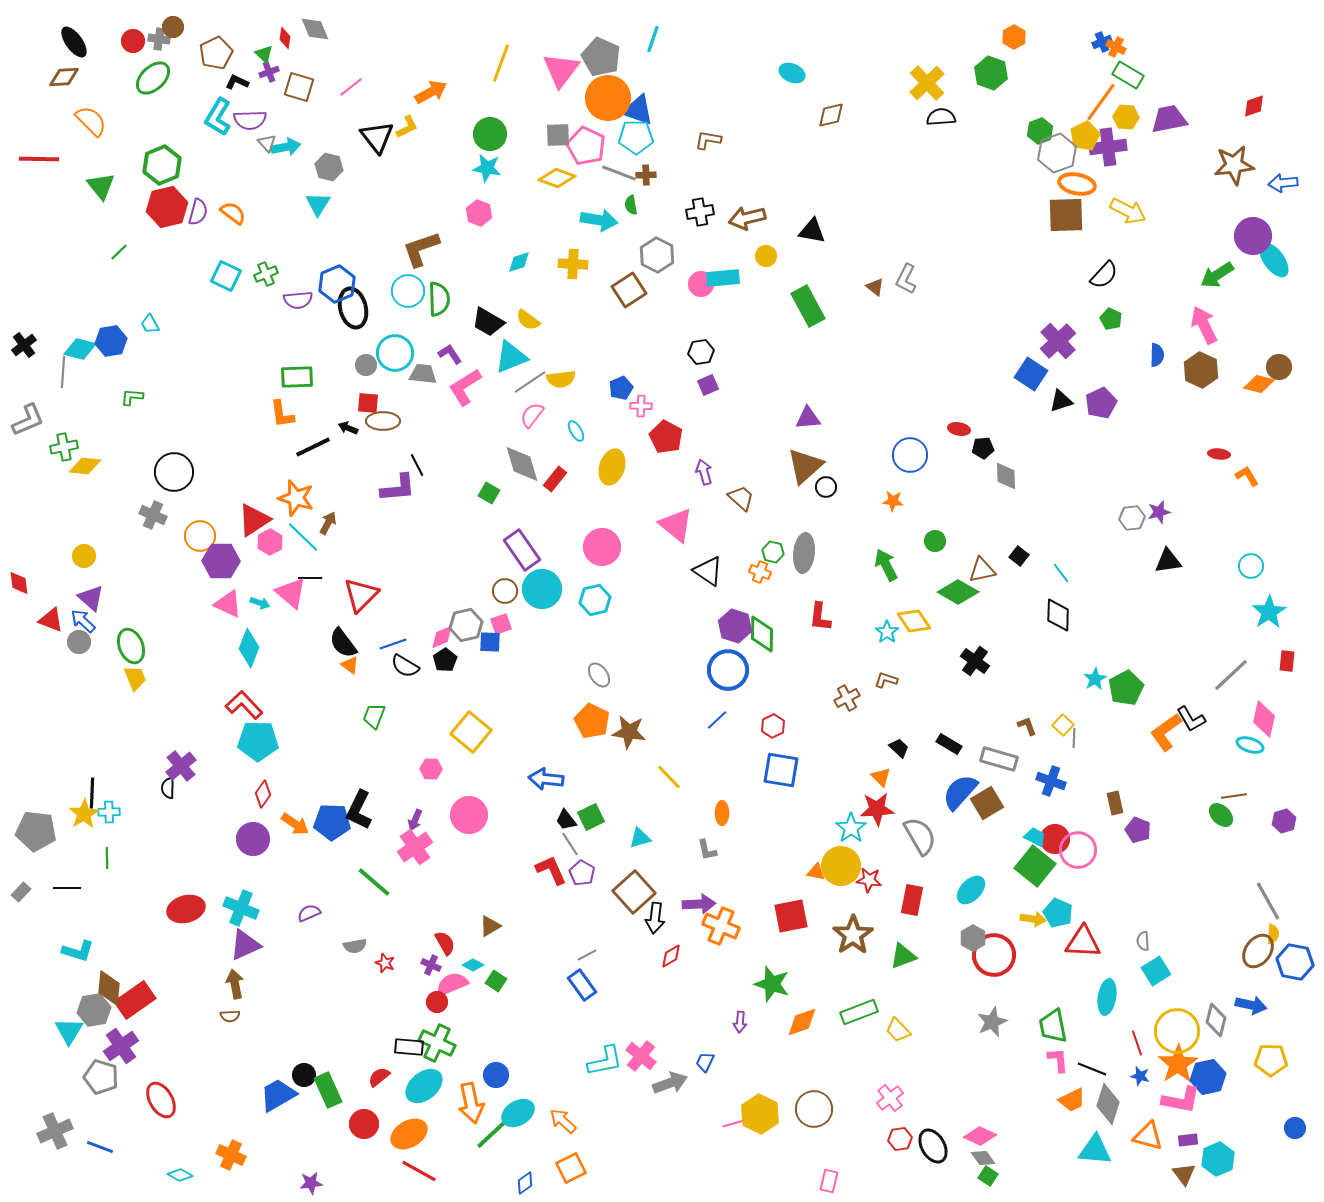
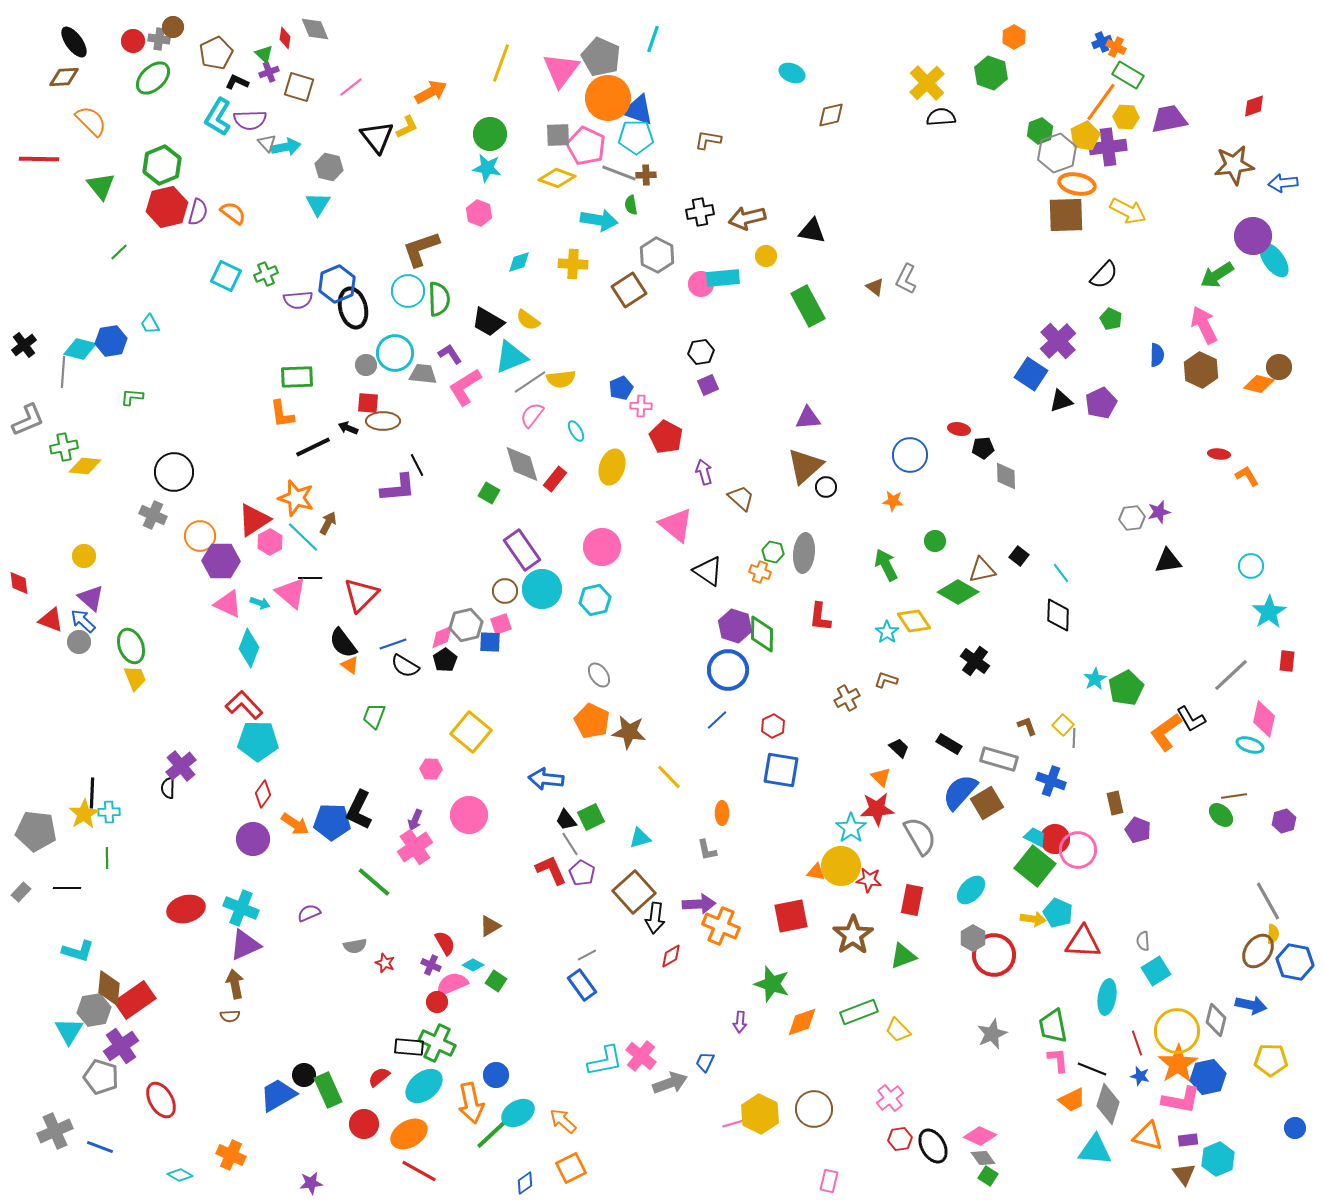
gray star at (992, 1022): moved 12 px down
